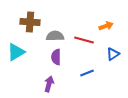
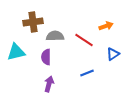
brown cross: moved 3 px right; rotated 12 degrees counterclockwise
red line: rotated 18 degrees clockwise
cyan triangle: rotated 18 degrees clockwise
purple semicircle: moved 10 px left
